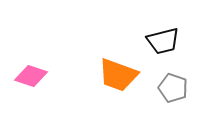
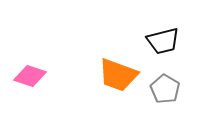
pink diamond: moved 1 px left
gray pentagon: moved 8 px left, 1 px down; rotated 12 degrees clockwise
